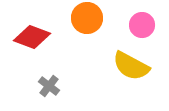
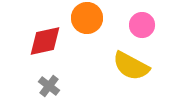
red diamond: moved 13 px right, 4 px down; rotated 33 degrees counterclockwise
